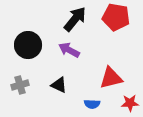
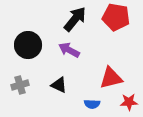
red star: moved 1 px left, 1 px up
